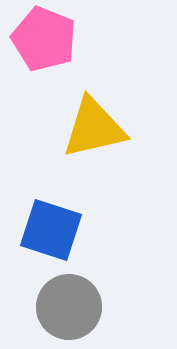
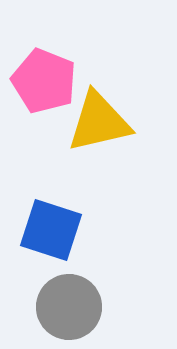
pink pentagon: moved 42 px down
yellow triangle: moved 5 px right, 6 px up
